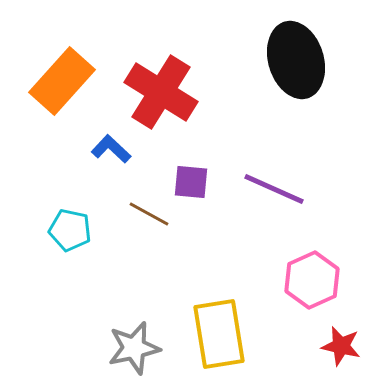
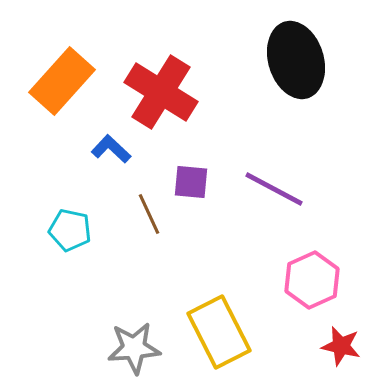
purple line: rotated 4 degrees clockwise
brown line: rotated 36 degrees clockwise
yellow rectangle: moved 2 px up; rotated 18 degrees counterclockwise
gray star: rotated 8 degrees clockwise
